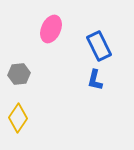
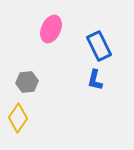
gray hexagon: moved 8 px right, 8 px down
